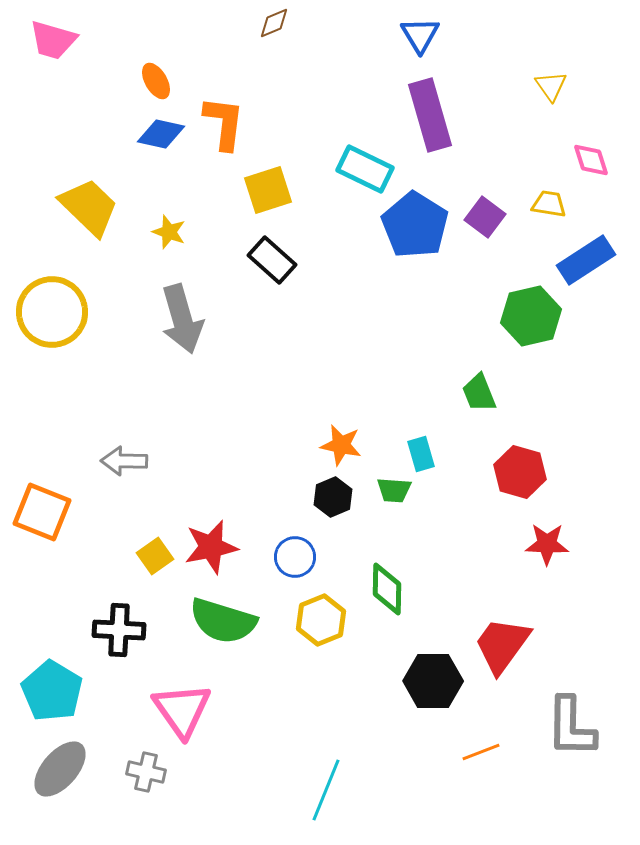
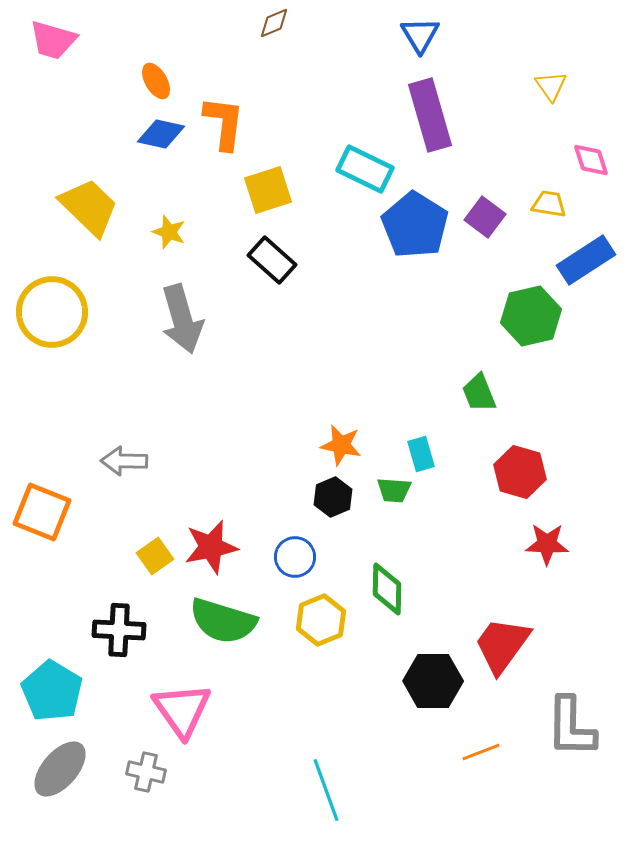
cyan line at (326, 790): rotated 42 degrees counterclockwise
